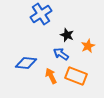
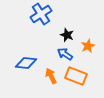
blue arrow: moved 4 px right
